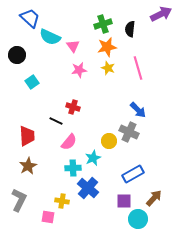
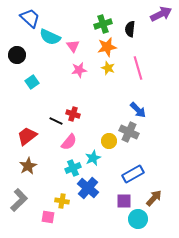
red cross: moved 7 px down
red trapezoid: rotated 125 degrees counterclockwise
cyan cross: rotated 21 degrees counterclockwise
gray L-shape: rotated 20 degrees clockwise
